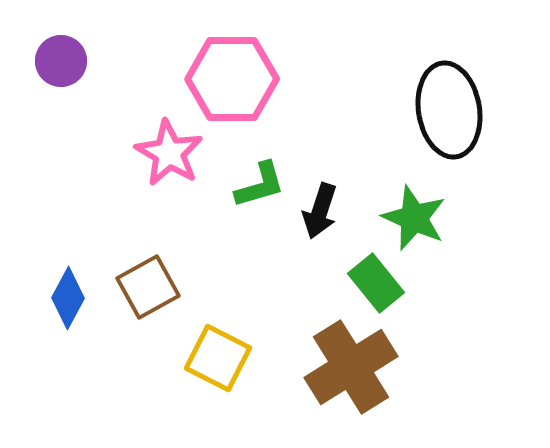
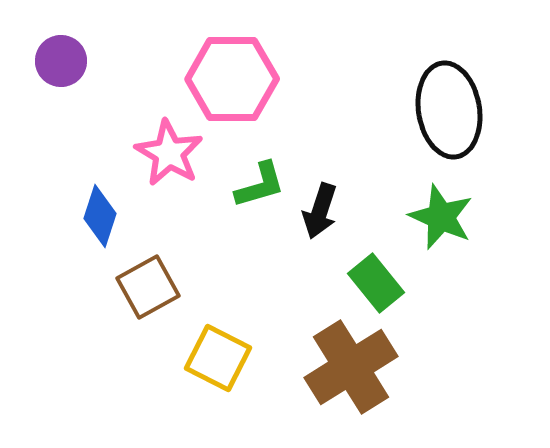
green star: moved 27 px right, 1 px up
blue diamond: moved 32 px right, 82 px up; rotated 10 degrees counterclockwise
